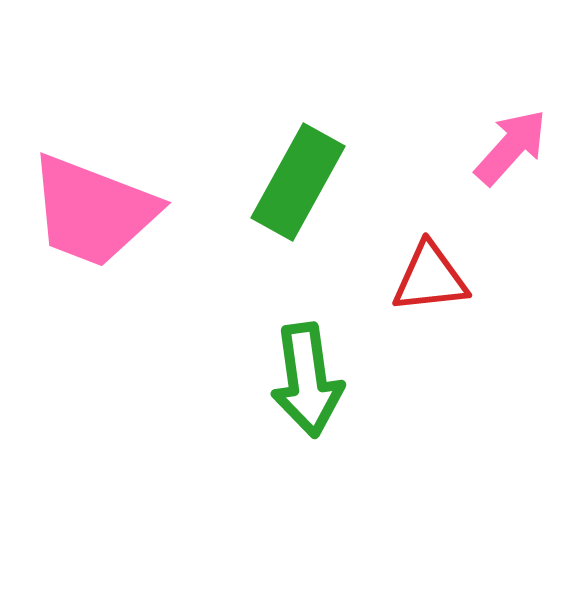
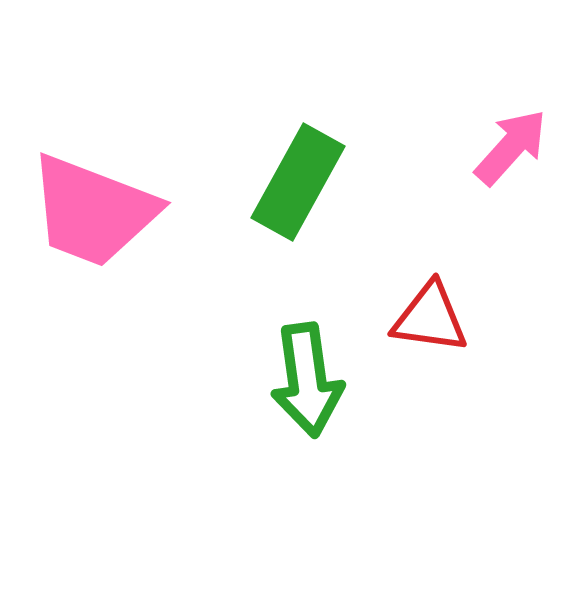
red triangle: moved 40 px down; rotated 14 degrees clockwise
